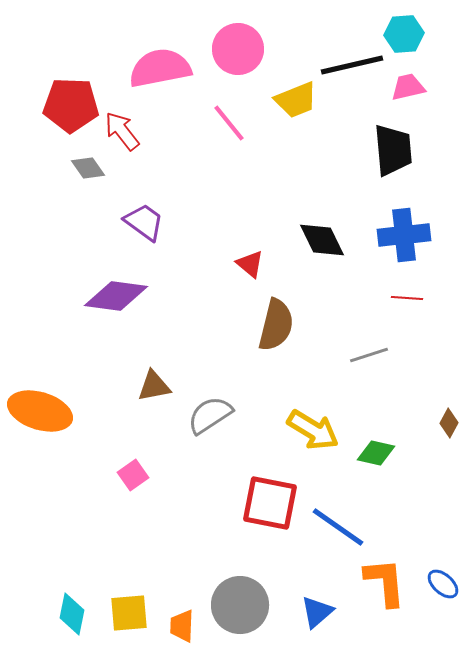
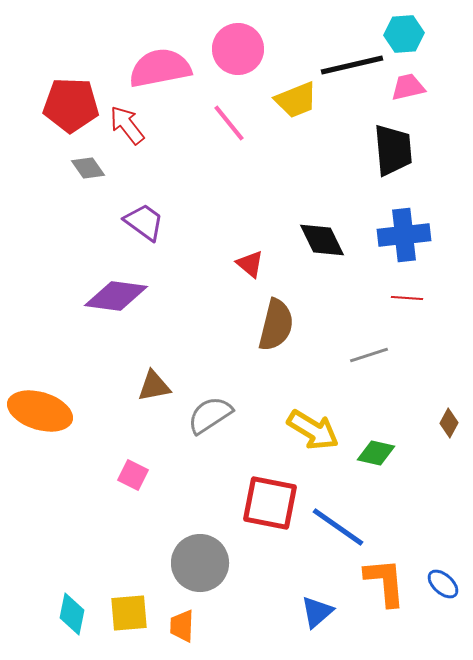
red arrow: moved 5 px right, 6 px up
pink square: rotated 28 degrees counterclockwise
gray circle: moved 40 px left, 42 px up
